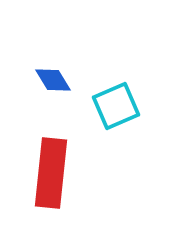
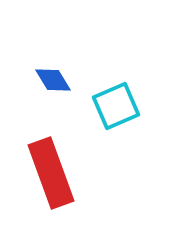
red rectangle: rotated 26 degrees counterclockwise
